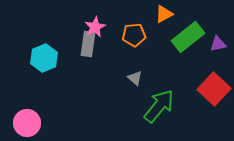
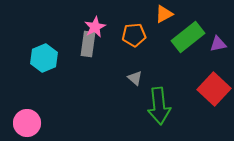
green arrow: rotated 135 degrees clockwise
